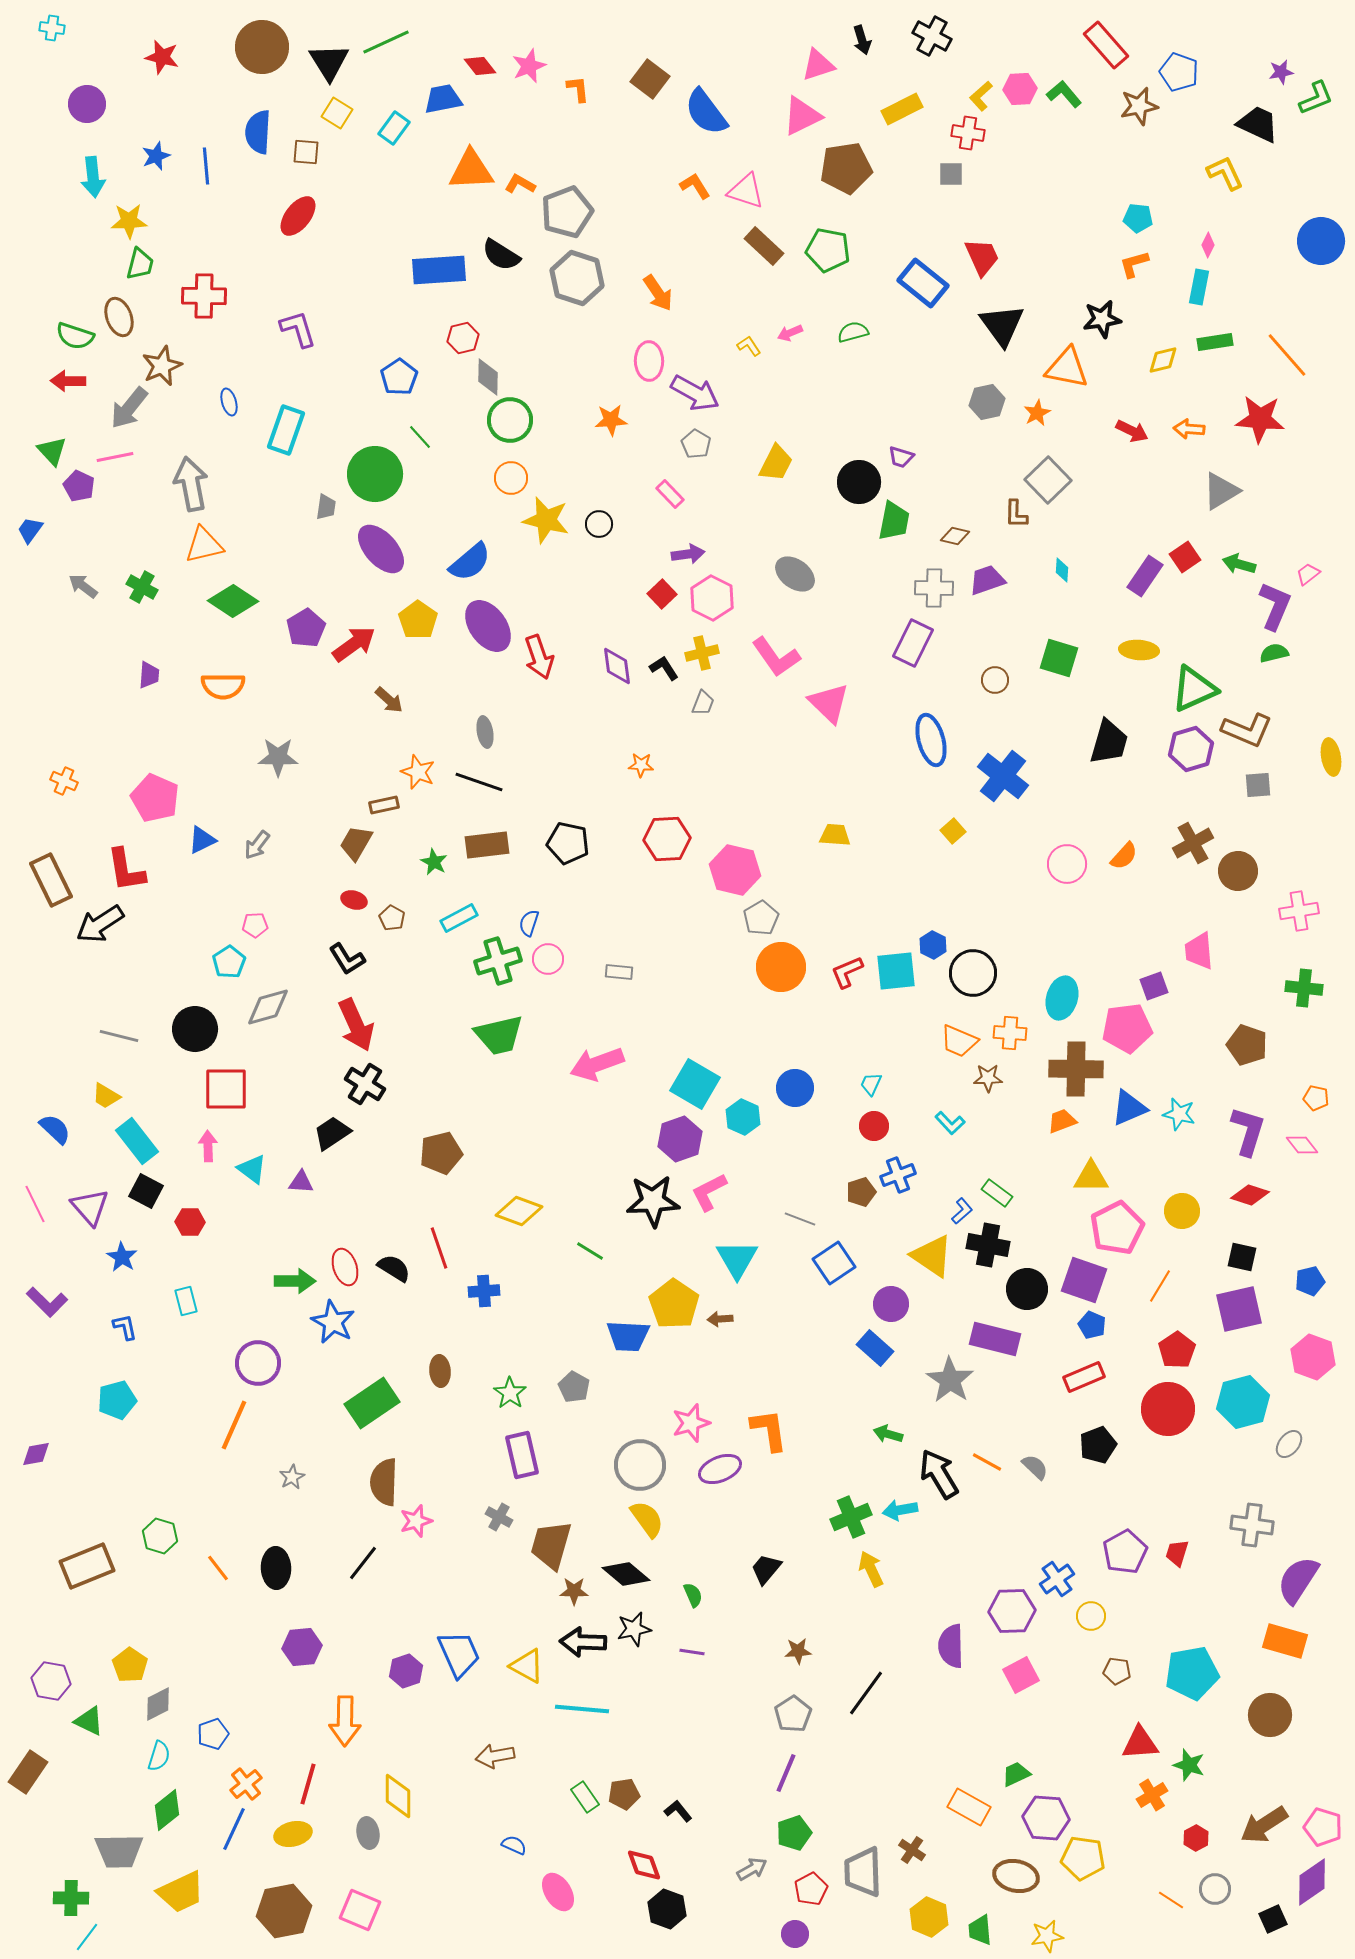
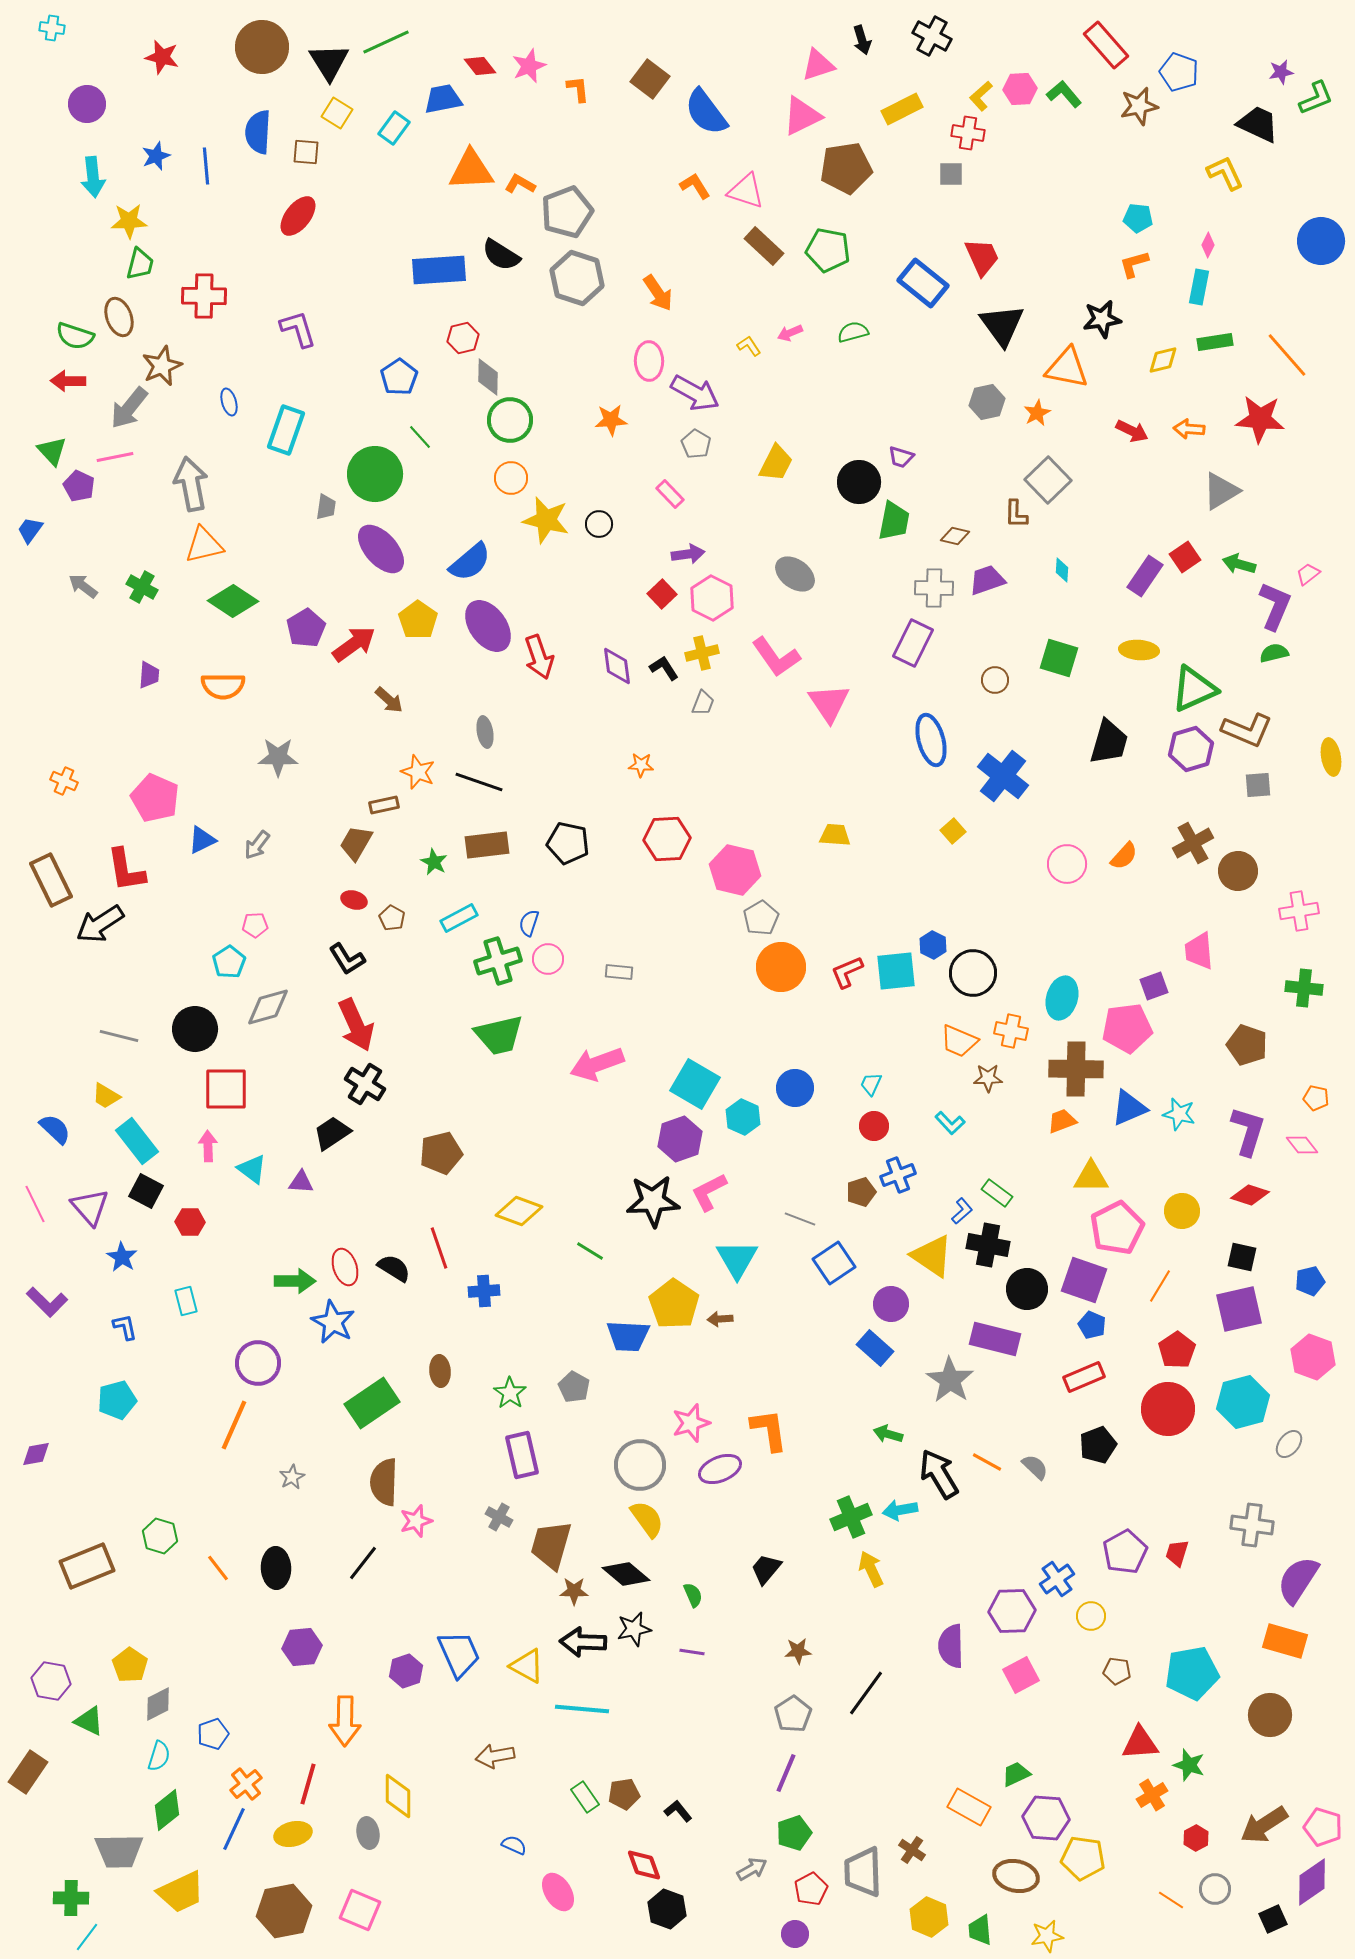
pink triangle at (829, 703): rotated 12 degrees clockwise
orange cross at (1010, 1033): moved 1 px right, 2 px up; rotated 8 degrees clockwise
